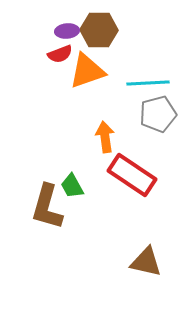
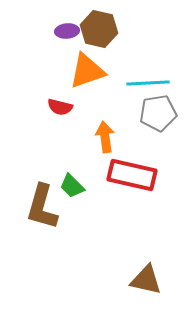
brown hexagon: moved 1 px up; rotated 12 degrees clockwise
red semicircle: moved 53 px down; rotated 35 degrees clockwise
gray pentagon: moved 1 px up; rotated 6 degrees clockwise
red rectangle: rotated 21 degrees counterclockwise
green trapezoid: rotated 16 degrees counterclockwise
brown L-shape: moved 5 px left
brown triangle: moved 18 px down
